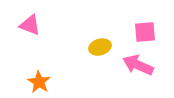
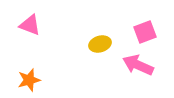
pink square: rotated 15 degrees counterclockwise
yellow ellipse: moved 3 px up
orange star: moved 10 px left, 2 px up; rotated 25 degrees clockwise
